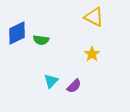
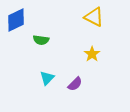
blue diamond: moved 1 px left, 13 px up
cyan triangle: moved 4 px left, 3 px up
purple semicircle: moved 1 px right, 2 px up
